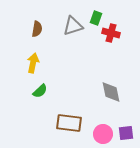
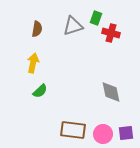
brown rectangle: moved 4 px right, 7 px down
